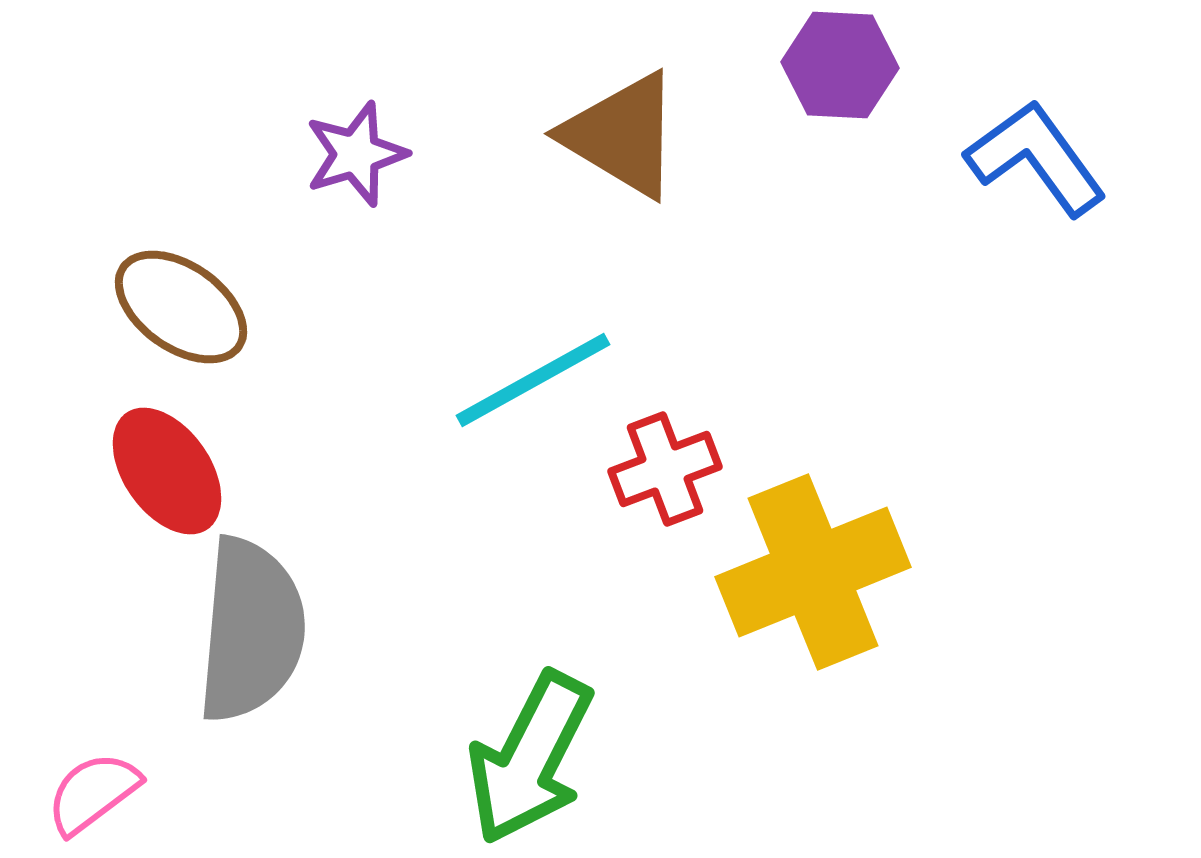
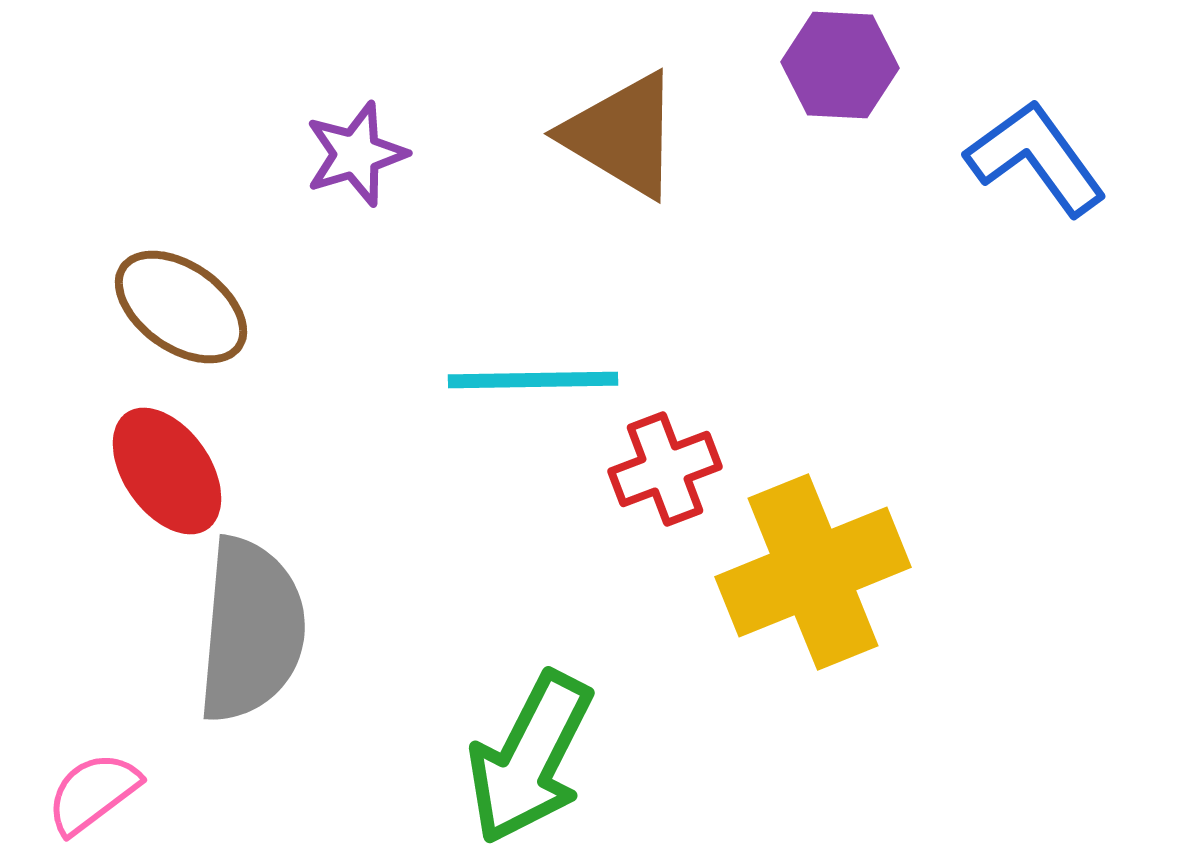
cyan line: rotated 28 degrees clockwise
